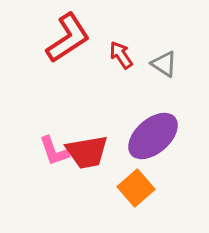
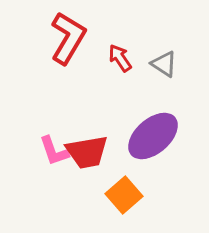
red L-shape: rotated 26 degrees counterclockwise
red arrow: moved 1 px left, 3 px down
orange square: moved 12 px left, 7 px down
